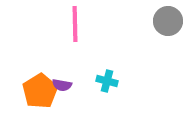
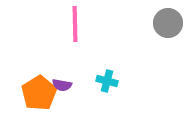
gray circle: moved 2 px down
orange pentagon: moved 1 px left, 2 px down
